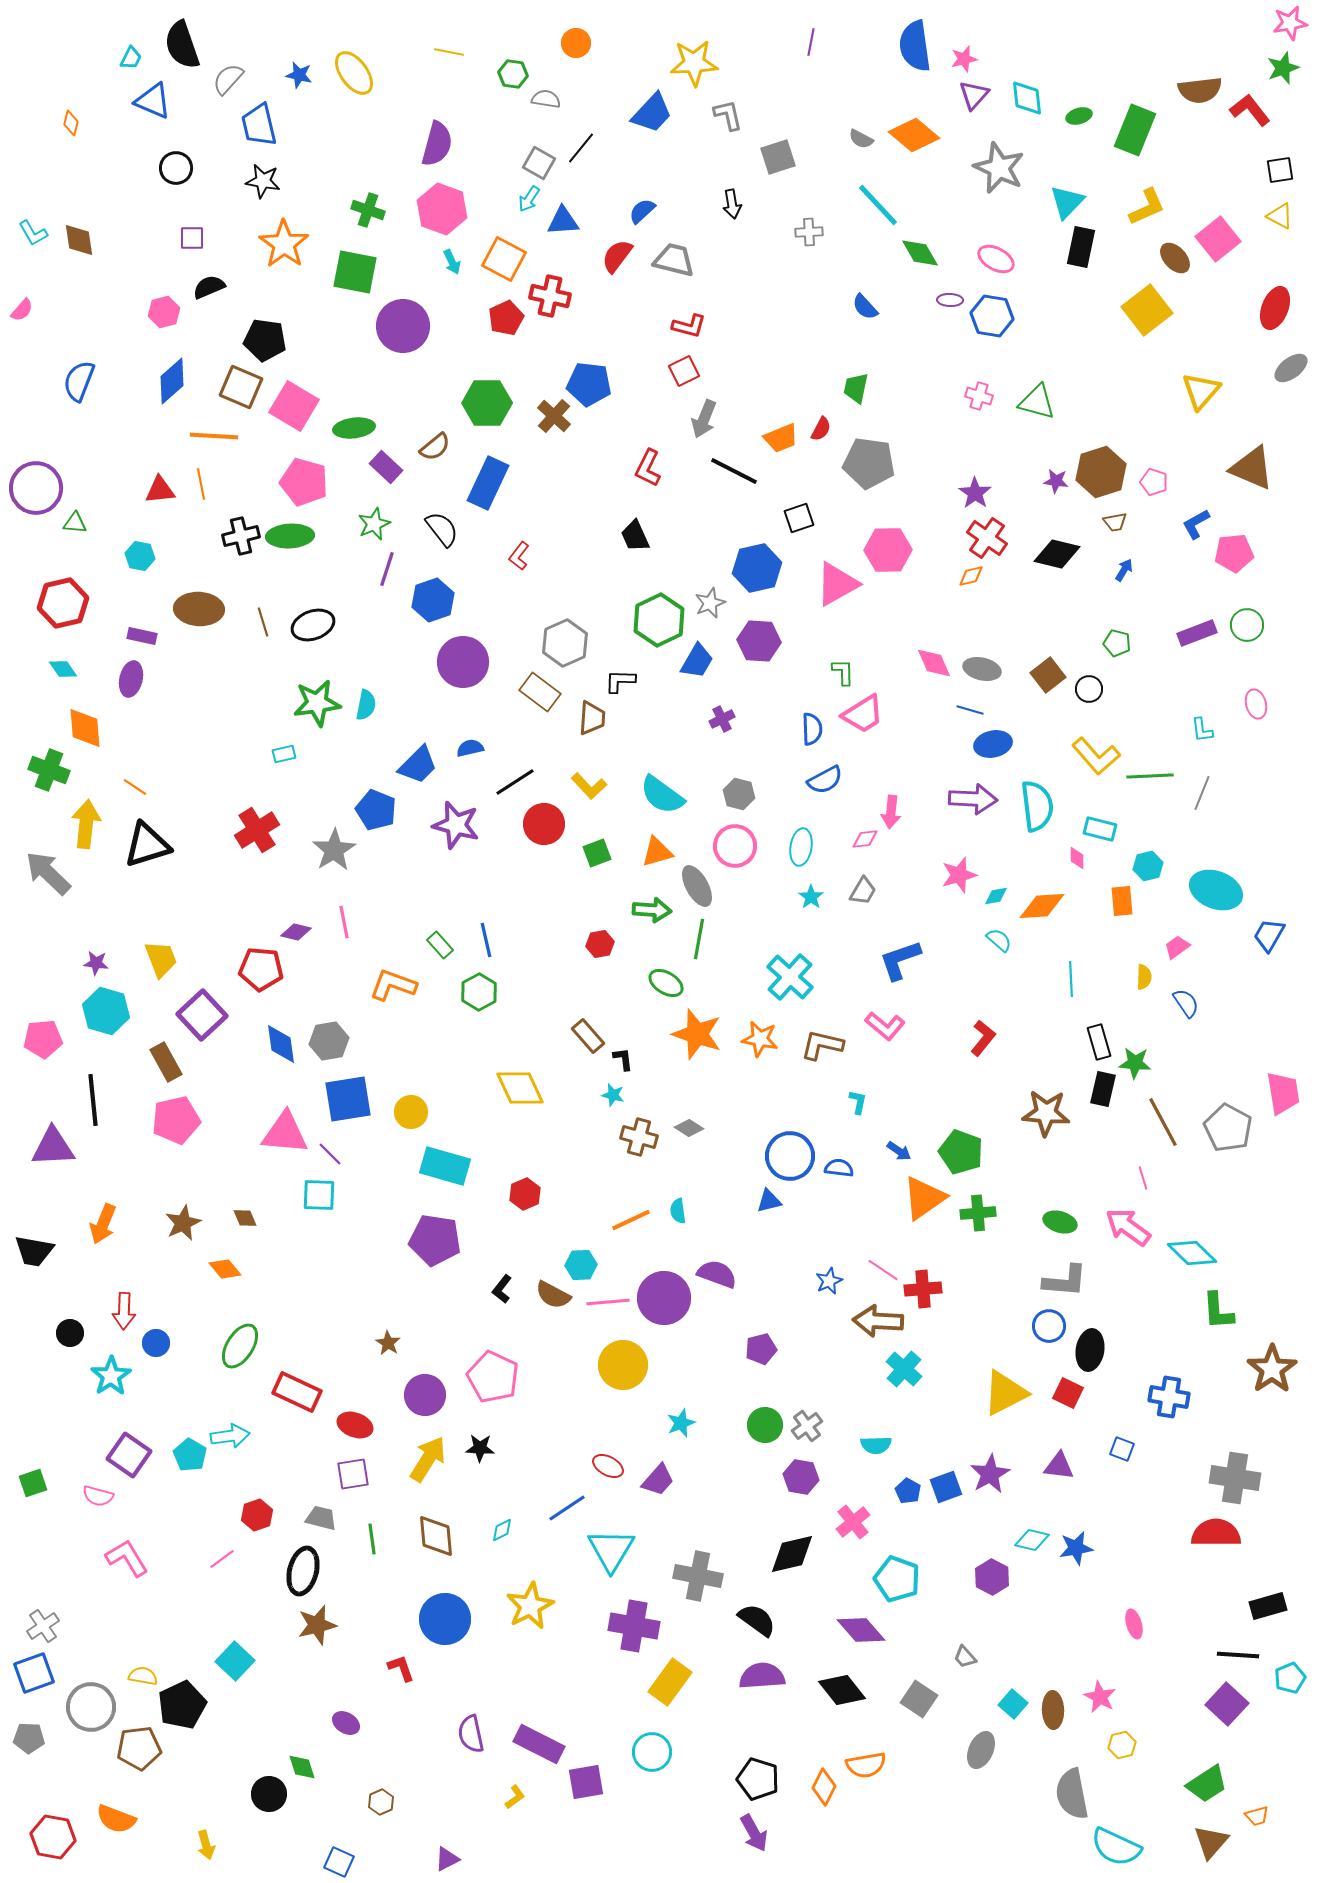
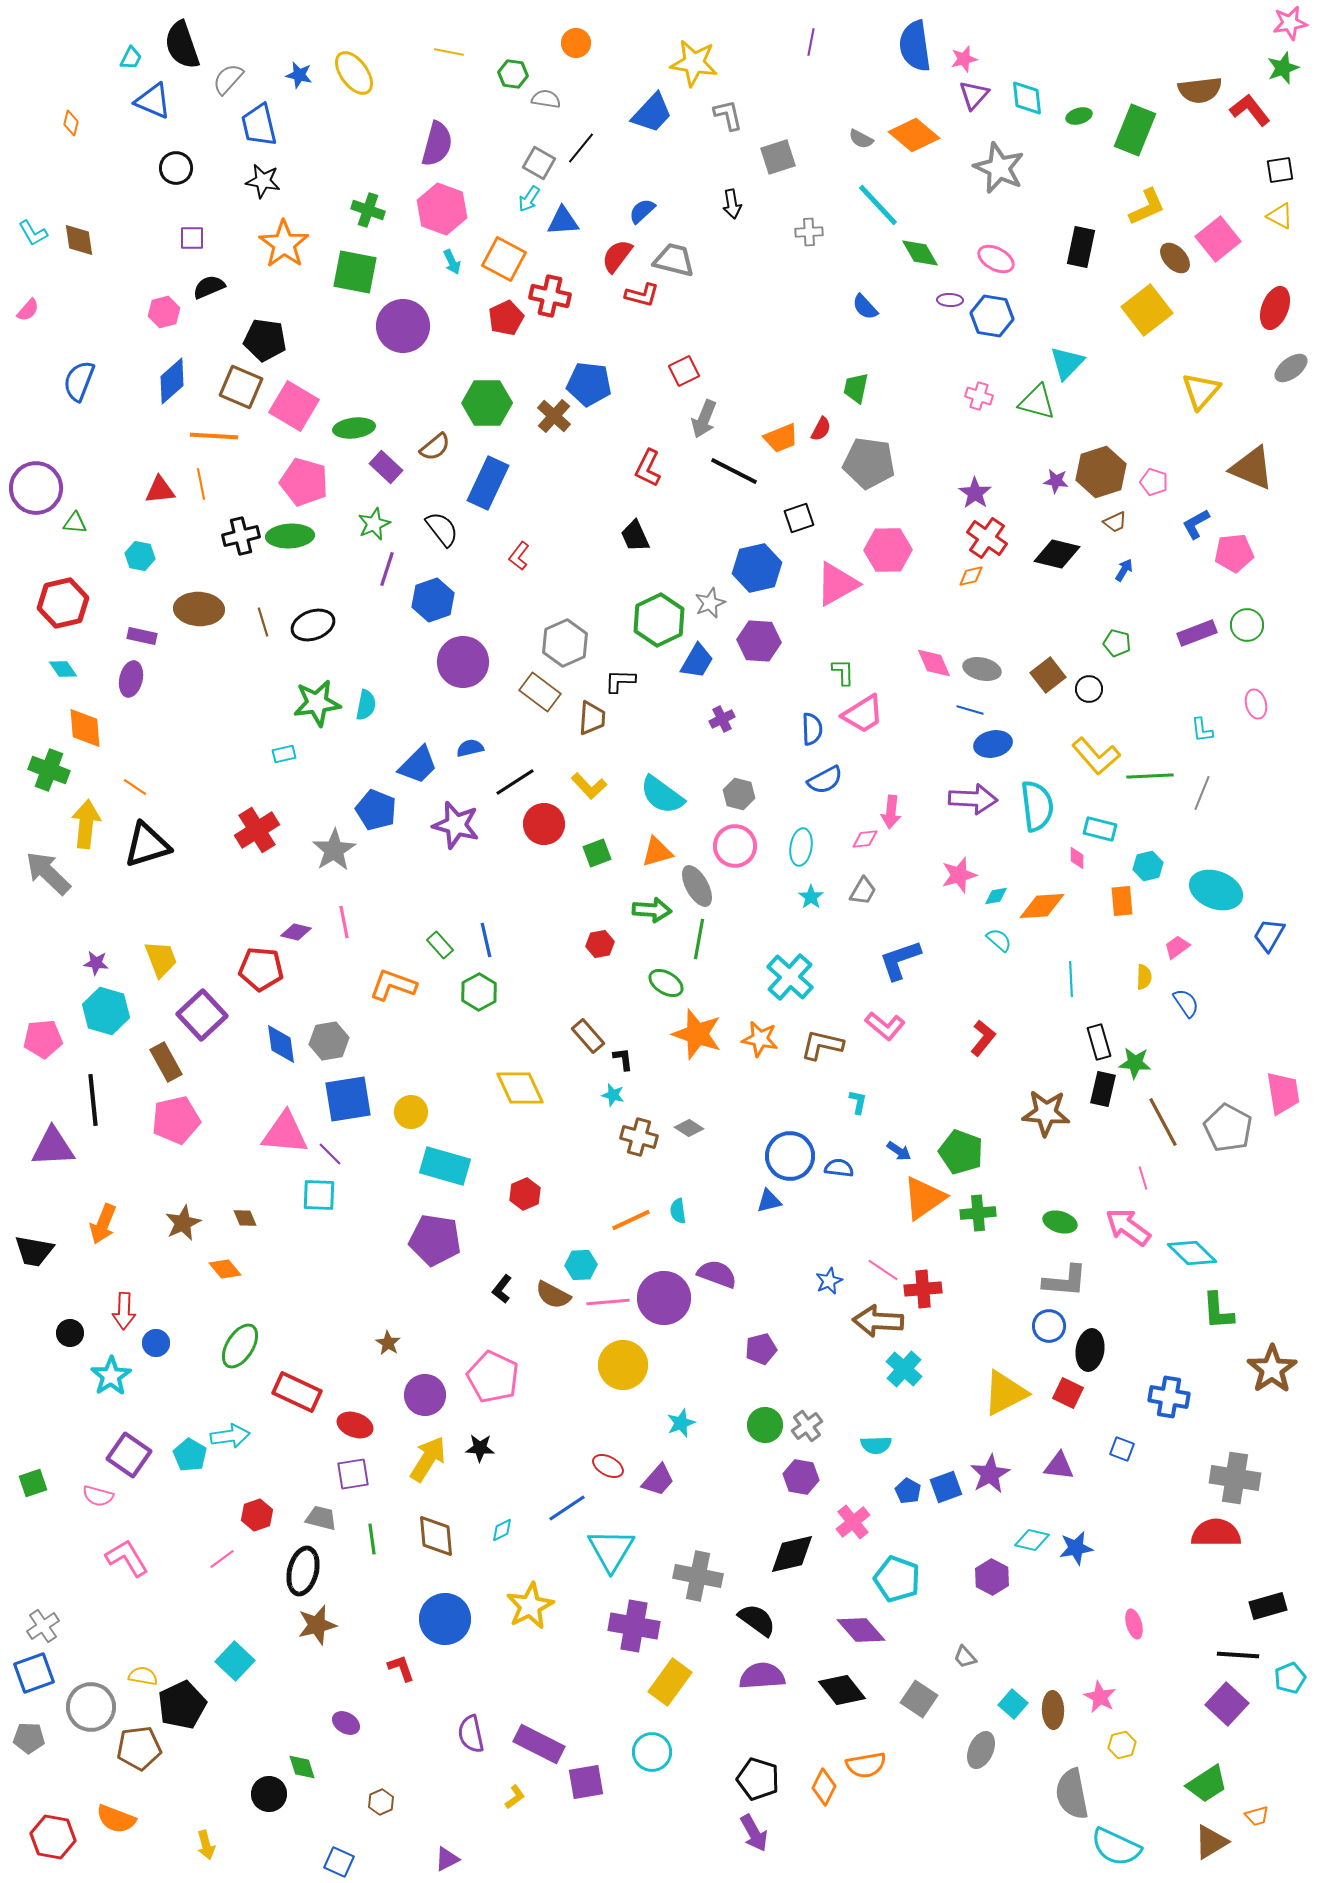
yellow star at (694, 63): rotated 12 degrees clockwise
cyan triangle at (1067, 202): moved 161 px down
pink semicircle at (22, 310): moved 6 px right
red L-shape at (689, 326): moved 47 px left, 31 px up
brown trapezoid at (1115, 522): rotated 15 degrees counterclockwise
brown triangle at (1211, 1842): rotated 18 degrees clockwise
